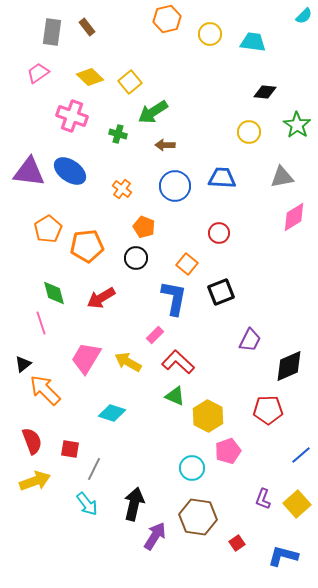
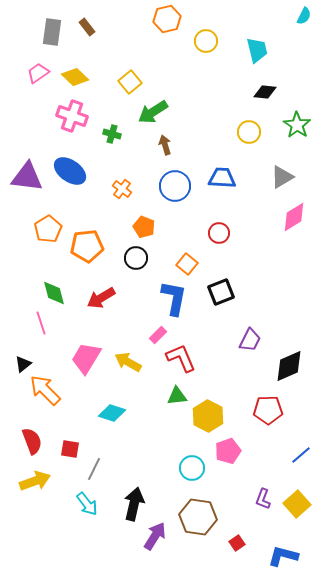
cyan semicircle at (304, 16): rotated 18 degrees counterclockwise
yellow circle at (210, 34): moved 4 px left, 7 px down
cyan trapezoid at (253, 42): moved 4 px right, 8 px down; rotated 68 degrees clockwise
yellow diamond at (90, 77): moved 15 px left
green cross at (118, 134): moved 6 px left
brown arrow at (165, 145): rotated 72 degrees clockwise
purple triangle at (29, 172): moved 2 px left, 5 px down
gray triangle at (282, 177): rotated 20 degrees counterclockwise
pink rectangle at (155, 335): moved 3 px right
red L-shape at (178, 362): moved 3 px right, 4 px up; rotated 24 degrees clockwise
green triangle at (175, 396): moved 2 px right; rotated 30 degrees counterclockwise
